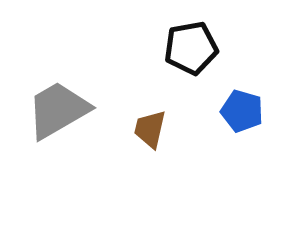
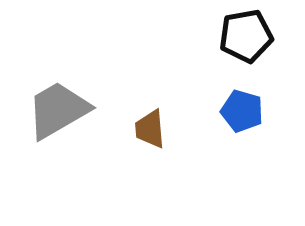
black pentagon: moved 55 px right, 12 px up
brown trapezoid: rotated 18 degrees counterclockwise
